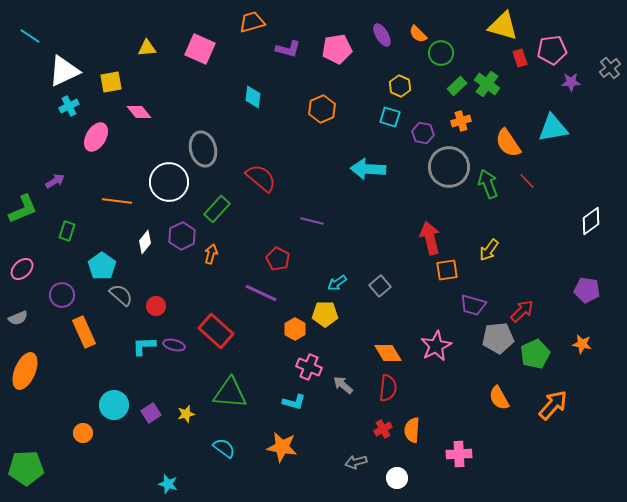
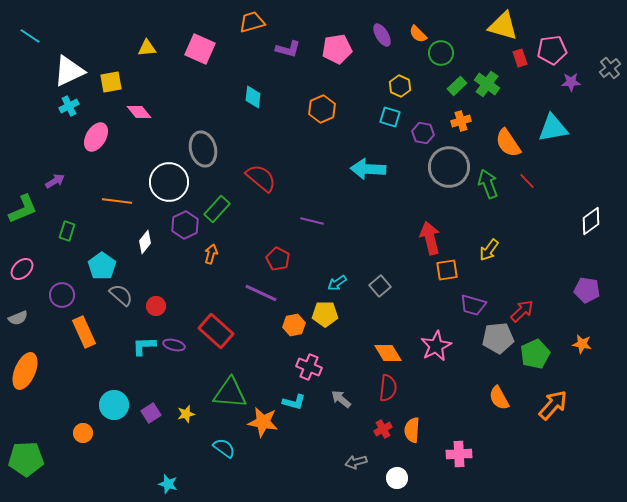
white triangle at (64, 71): moved 5 px right
purple hexagon at (182, 236): moved 3 px right, 11 px up
orange hexagon at (295, 329): moved 1 px left, 4 px up; rotated 20 degrees clockwise
gray arrow at (343, 385): moved 2 px left, 14 px down
orange star at (282, 447): moved 19 px left, 25 px up
green pentagon at (26, 468): moved 9 px up
